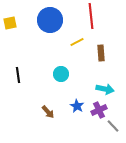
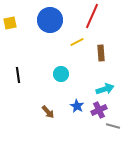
red line: moved 1 px right; rotated 30 degrees clockwise
cyan arrow: rotated 30 degrees counterclockwise
gray line: rotated 32 degrees counterclockwise
